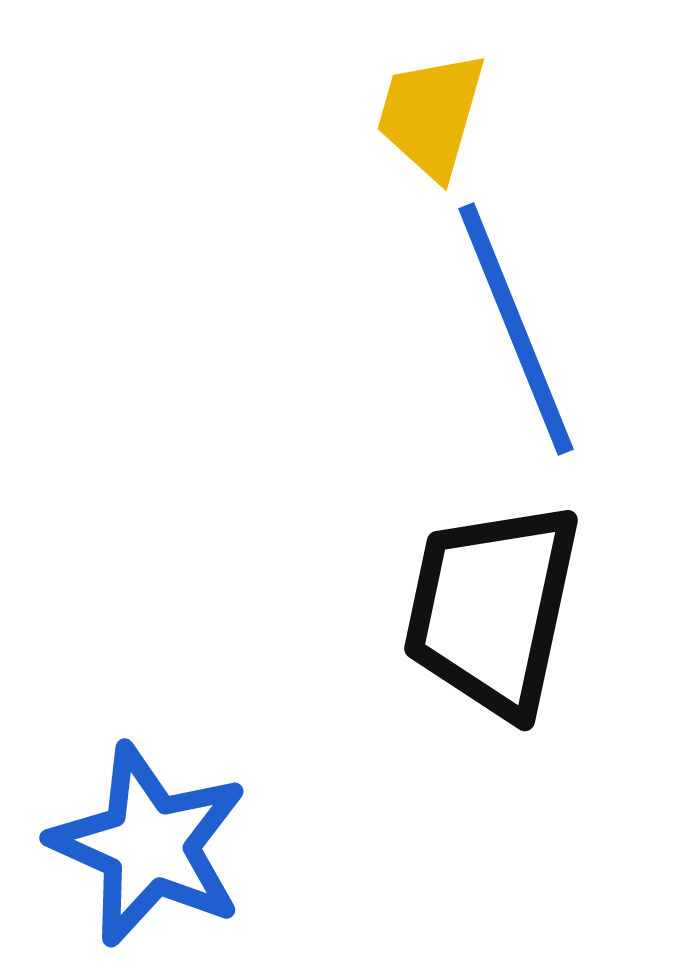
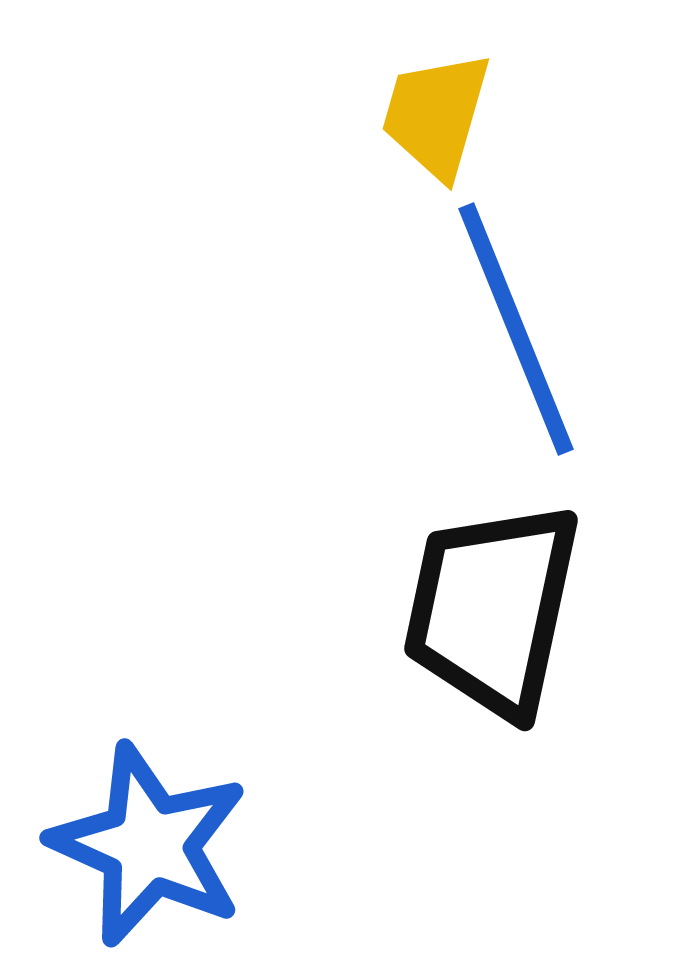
yellow trapezoid: moved 5 px right
